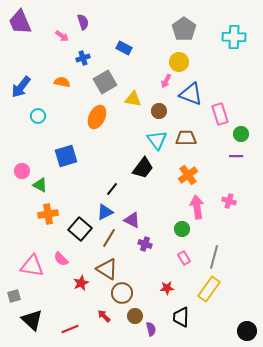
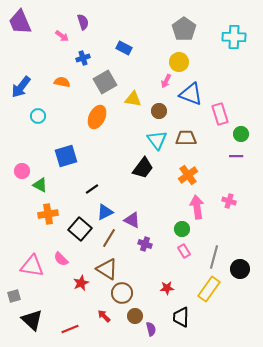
black line at (112, 189): moved 20 px left; rotated 16 degrees clockwise
pink rectangle at (184, 258): moved 7 px up
black circle at (247, 331): moved 7 px left, 62 px up
